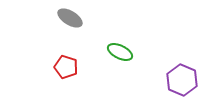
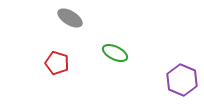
green ellipse: moved 5 px left, 1 px down
red pentagon: moved 9 px left, 4 px up
